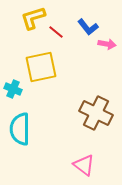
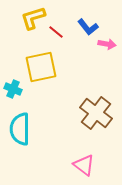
brown cross: rotated 12 degrees clockwise
